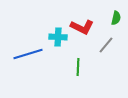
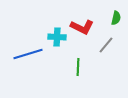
cyan cross: moved 1 px left
